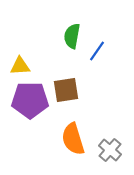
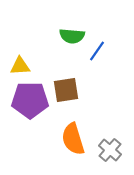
green semicircle: rotated 95 degrees counterclockwise
